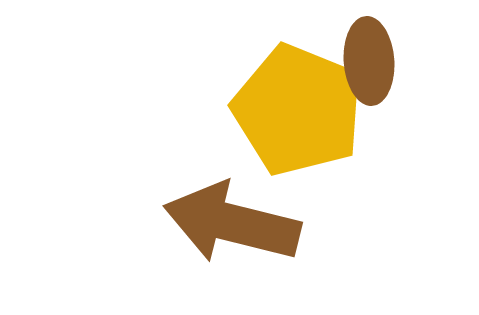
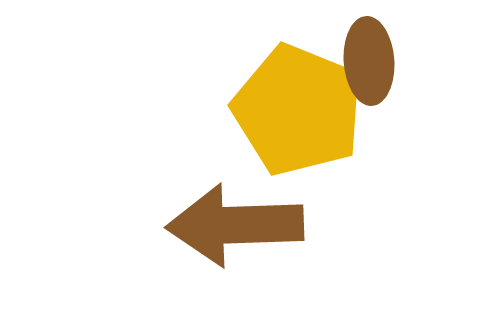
brown arrow: moved 3 px right, 2 px down; rotated 16 degrees counterclockwise
